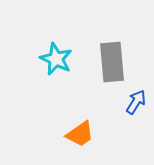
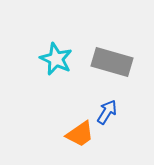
gray rectangle: rotated 69 degrees counterclockwise
blue arrow: moved 29 px left, 10 px down
